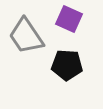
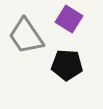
purple square: rotated 8 degrees clockwise
